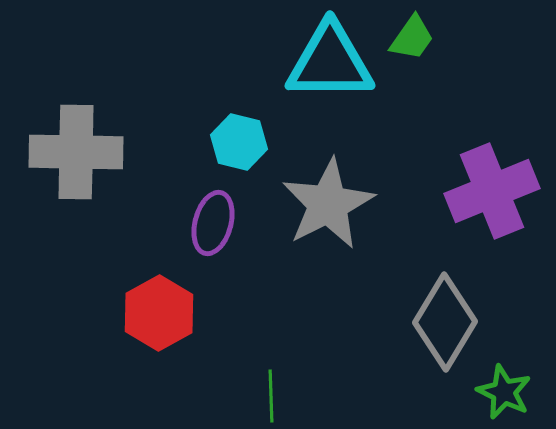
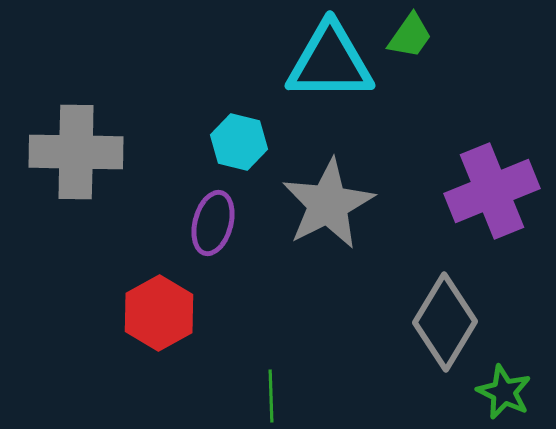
green trapezoid: moved 2 px left, 2 px up
